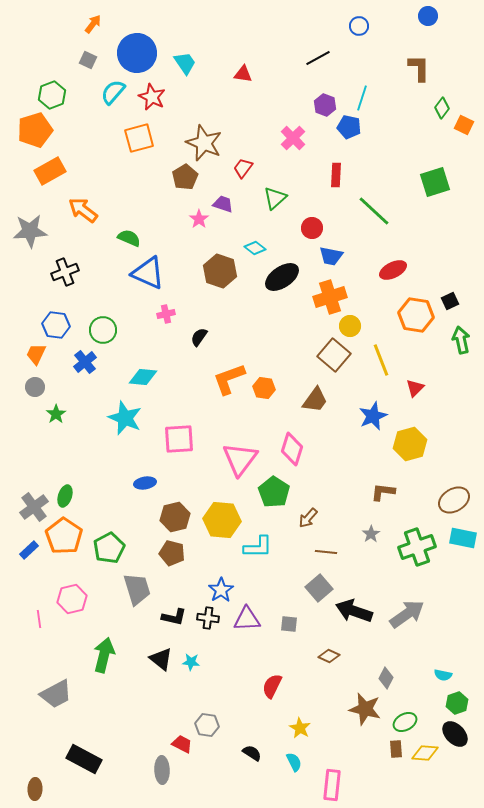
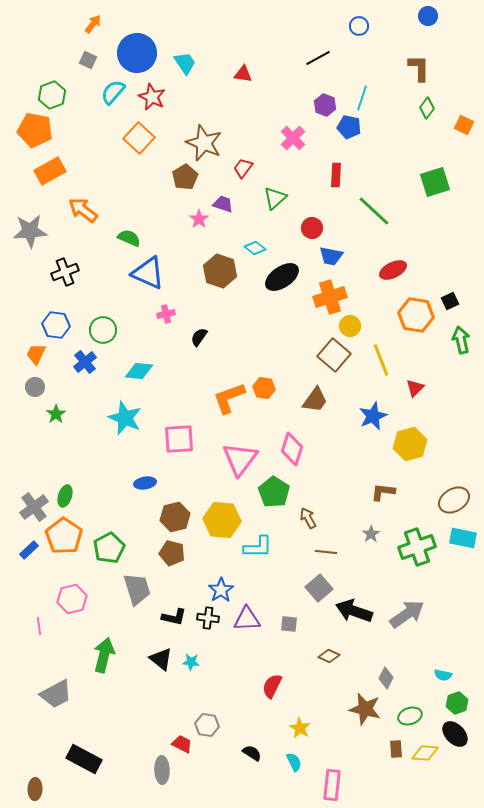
green diamond at (442, 108): moved 15 px left
orange pentagon at (35, 130): rotated 28 degrees clockwise
orange square at (139, 138): rotated 32 degrees counterclockwise
cyan diamond at (143, 377): moved 4 px left, 6 px up
orange L-shape at (229, 379): moved 19 px down
brown arrow at (308, 518): rotated 110 degrees clockwise
pink line at (39, 619): moved 7 px down
green ellipse at (405, 722): moved 5 px right, 6 px up; rotated 10 degrees clockwise
